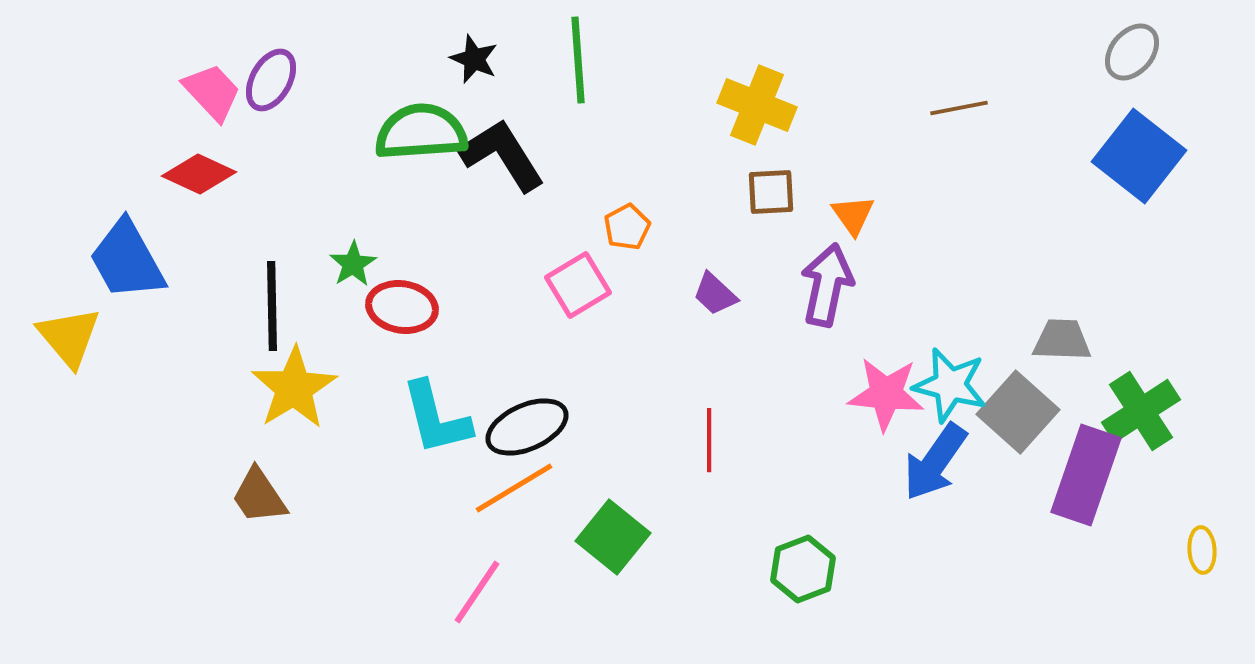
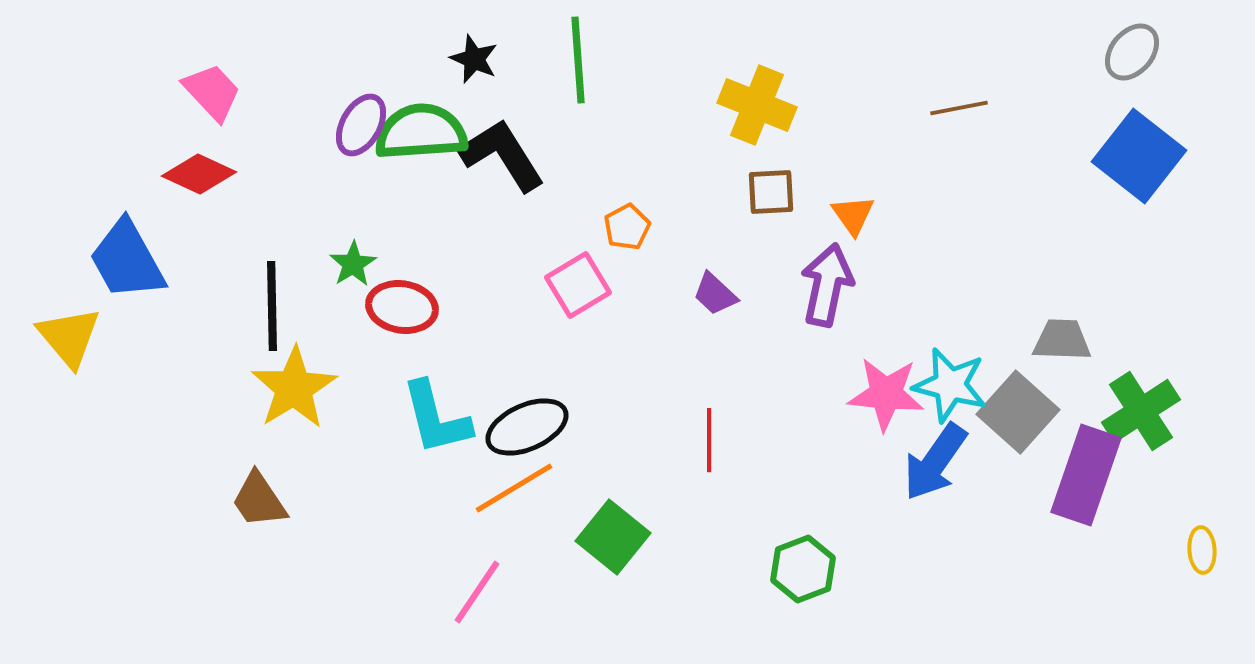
purple ellipse: moved 90 px right, 45 px down
brown trapezoid: moved 4 px down
